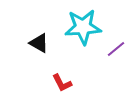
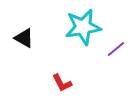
cyan star: rotated 6 degrees counterclockwise
black triangle: moved 15 px left, 5 px up
